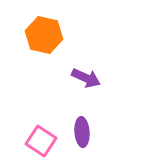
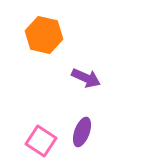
purple ellipse: rotated 24 degrees clockwise
